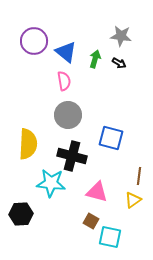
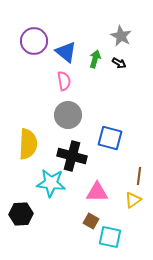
gray star: rotated 20 degrees clockwise
blue square: moved 1 px left
pink triangle: rotated 15 degrees counterclockwise
